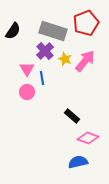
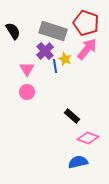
red pentagon: rotated 30 degrees counterclockwise
black semicircle: rotated 66 degrees counterclockwise
pink arrow: moved 2 px right, 12 px up
blue line: moved 13 px right, 12 px up
